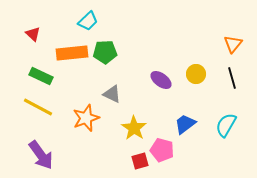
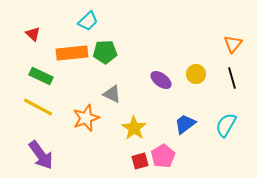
pink pentagon: moved 1 px right, 6 px down; rotated 25 degrees clockwise
